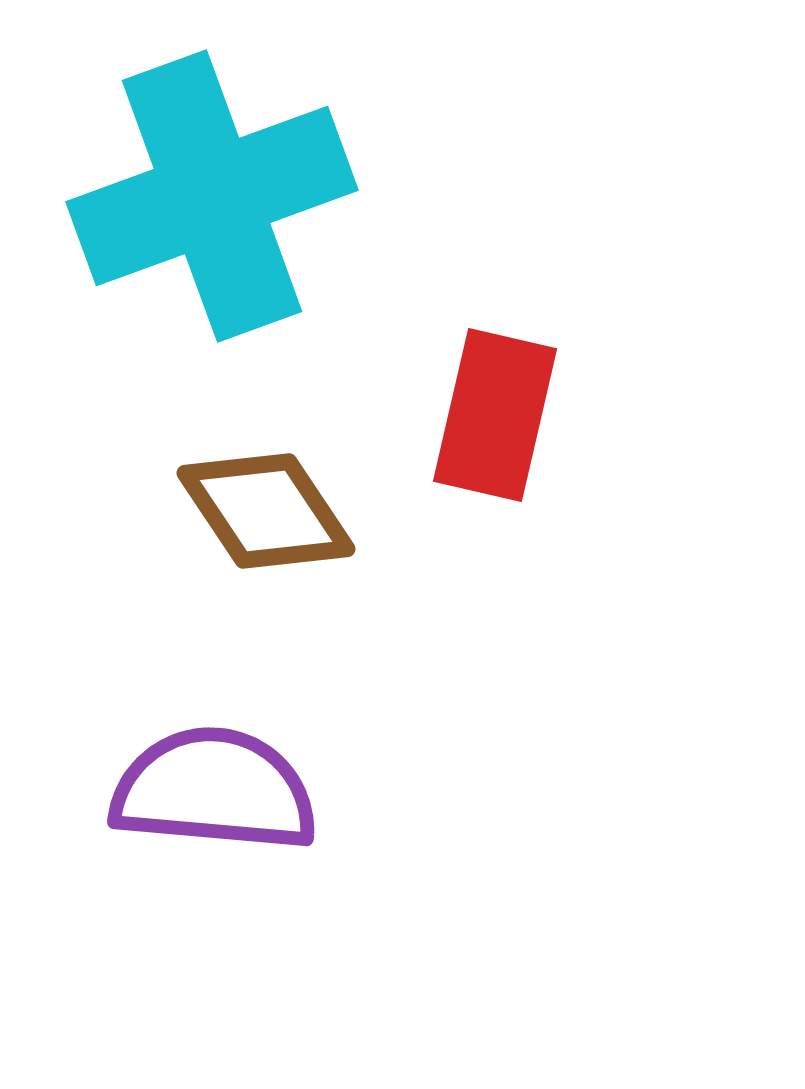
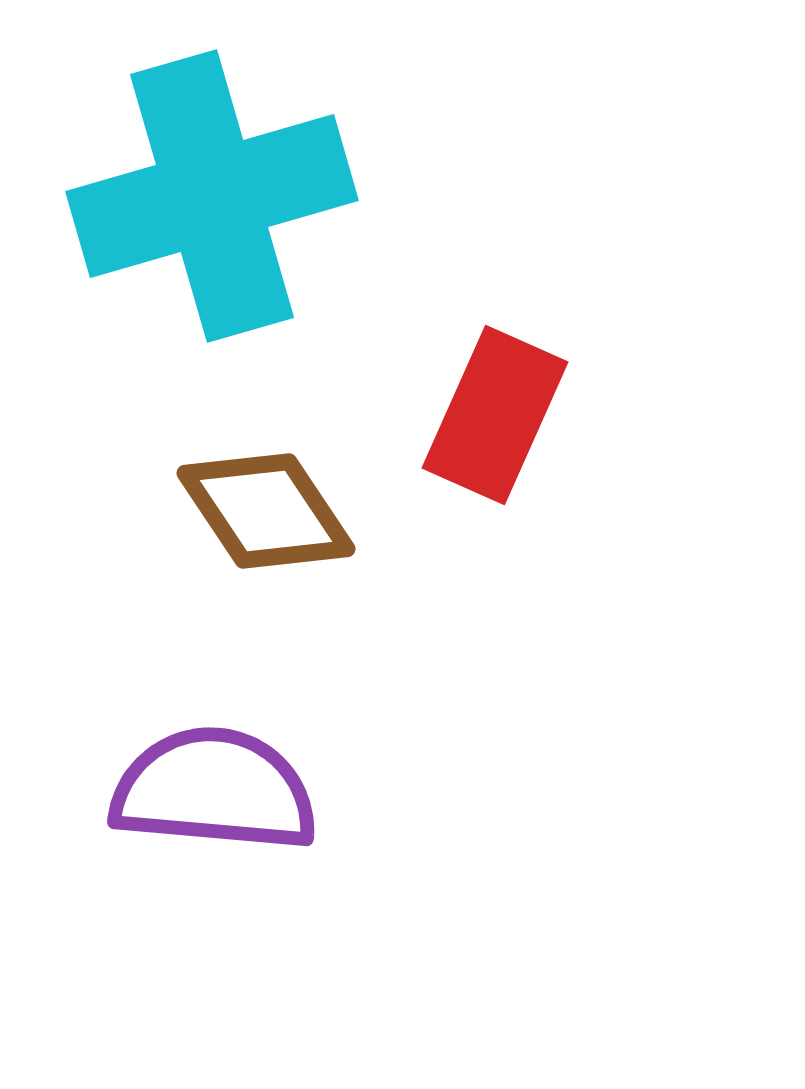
cyan cross: rotated 4 degrees clockwise
red rectangle: rotated 11 degrees clockwise
